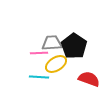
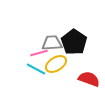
black pentagon: moved 4 px up
pink line: rotated 12 degrees counterclockwise
cyan line: moved 3 px left, 8 px up; rotated 24 degrees clockwise
